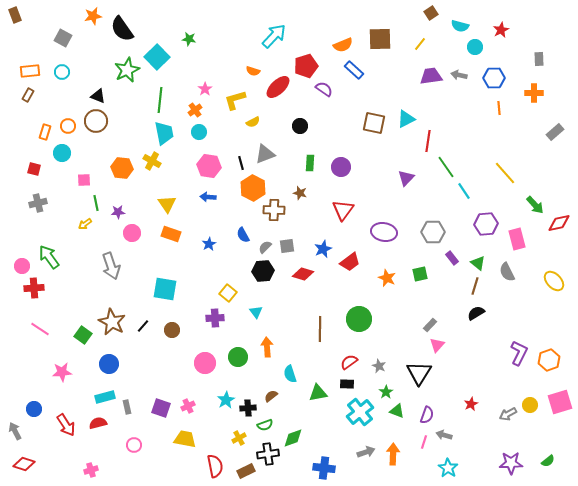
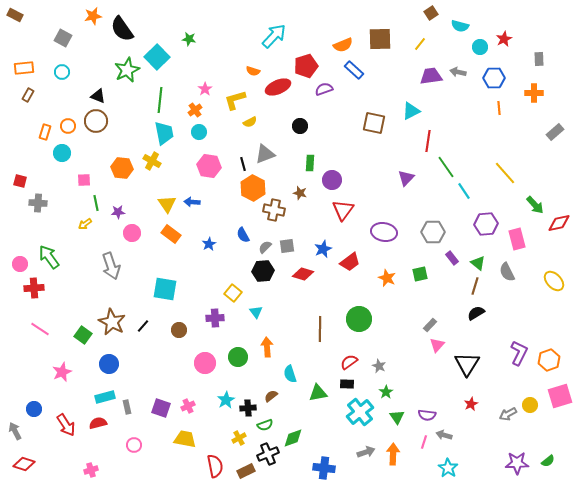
brown rectangle at (15, 15): rotated 42 degrees counterclockwise
red star at (501, 30): moved 3 px right, 9 px down
cyan circle at (475, 47): moved 5 px right
orange rectangle at (30, 71): moved 6 px left, 3 px up
gray arrow at (459, 75): moved 1 px left, 3 px up
red ellipse at (278, 87): rotated 20 degrees clockwise
purple semicircle at (324, 89): rotated 54 degrees counterclockwise
cyan triangle at (406, 119): moved 5 px right, 8 px up
yellow semicircle at (253, 122): moved 3 px left
black line at (241, 163): moved 2 px right, 1 px down
purple circle at (341, 167): moved 9 px left, 13 px down
red square at (34, 169): moved 14 px left, 12 px down
blue arrow at (208, 197): moved 16 px left, 5 px down
gray cross at (38, 203): rotated 18 degrees clockwise
brown cross at (274, 210): rotated 10 degrees clockwise
orange rectangle at (171, 234): rotated 18 degrees clockwise
pink circle at (22, 266): moved 2 px left, 2 px up
yellow square at (228, 293): moved 5 px right
brown circle at (172, 330): moved 7 px right
pink star at (62, 372): rotated 18 degrees counterclockwise
black triangle at (419, 373): moved 48 px right, 9 px up
pink square at (560, 402): moved 6 px up
green triangle at (397, 411): moved 6 px down; rotated 35 degrees clockwise
purple semicircle at (427, 415): rotated 78 degrees clockwise
black cross at (268, 454): rotated 15 degrees counterclockwise
purple star at (511, 463): moved 6 px right
